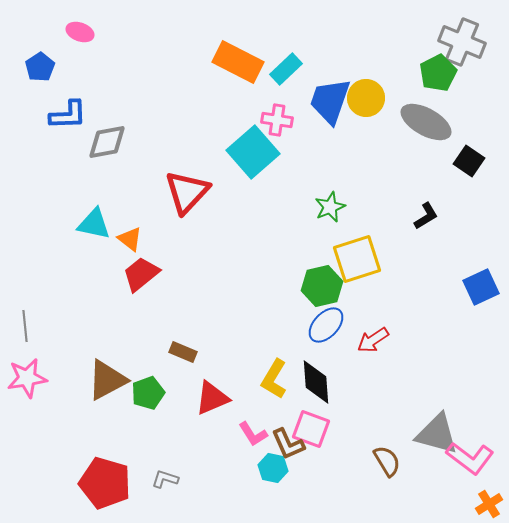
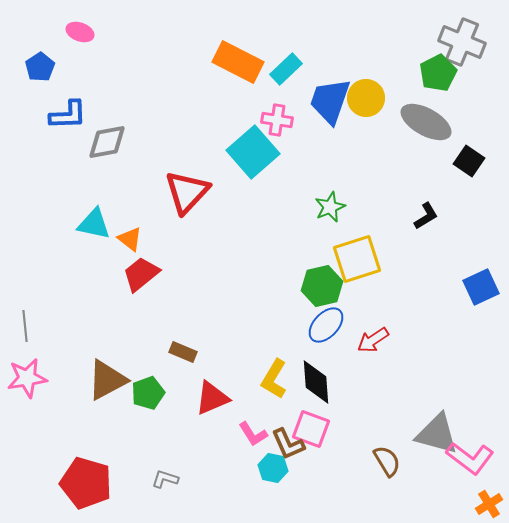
red pentagon at (105, 483): moved 19 px left
